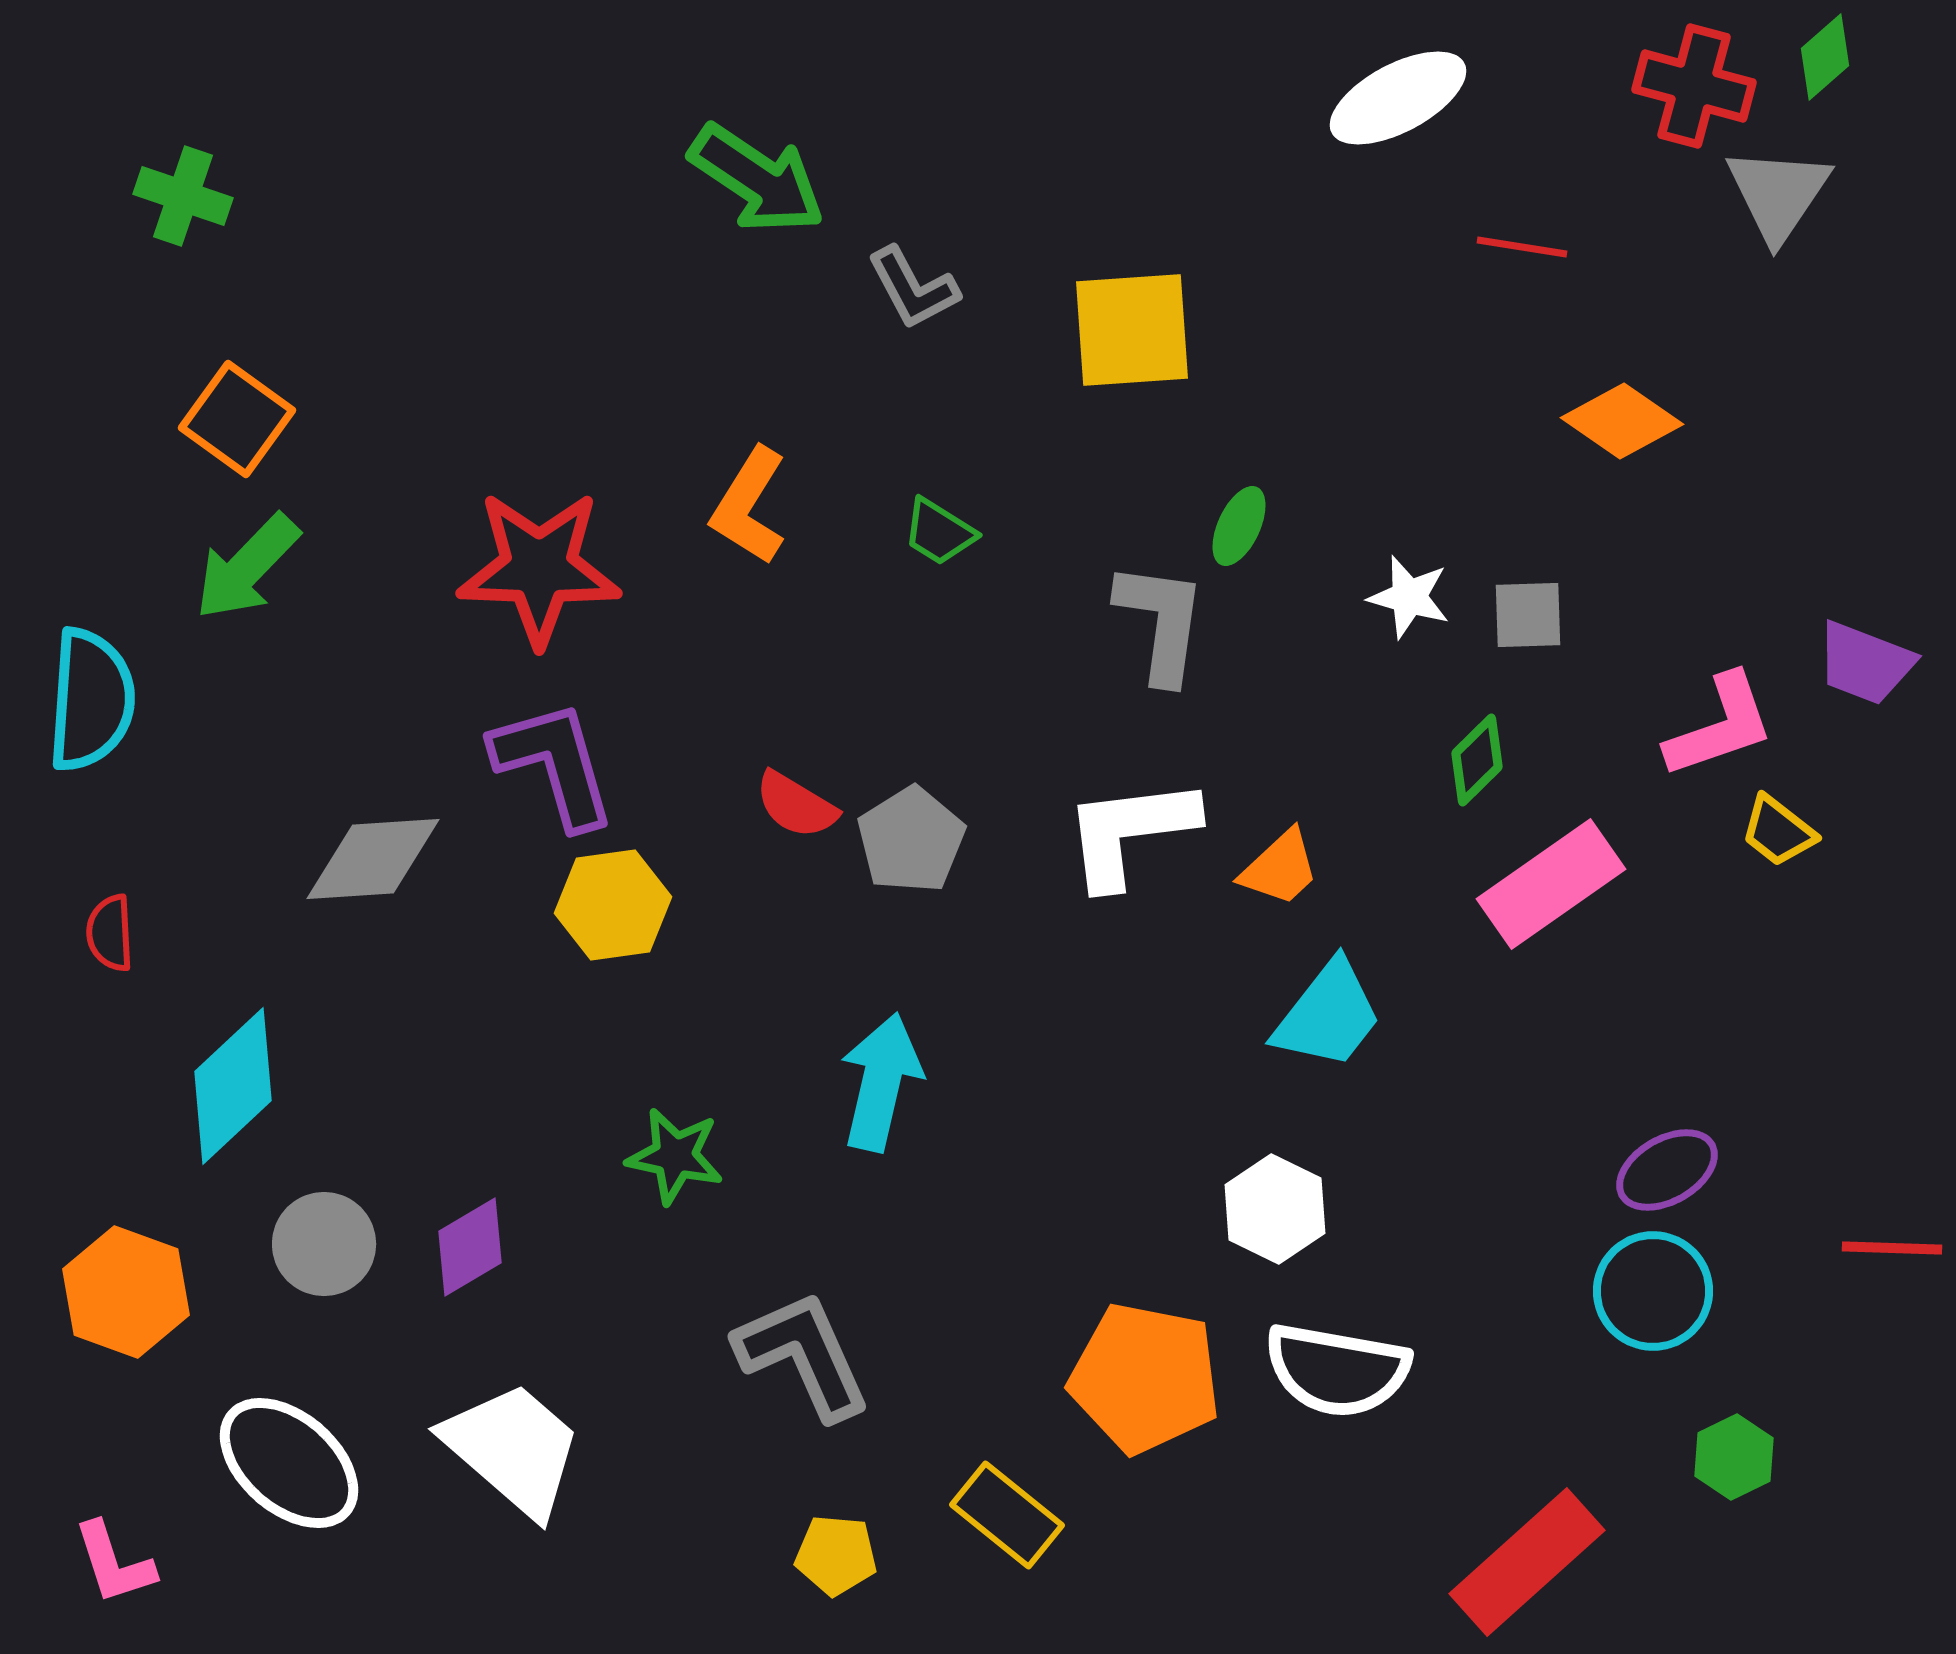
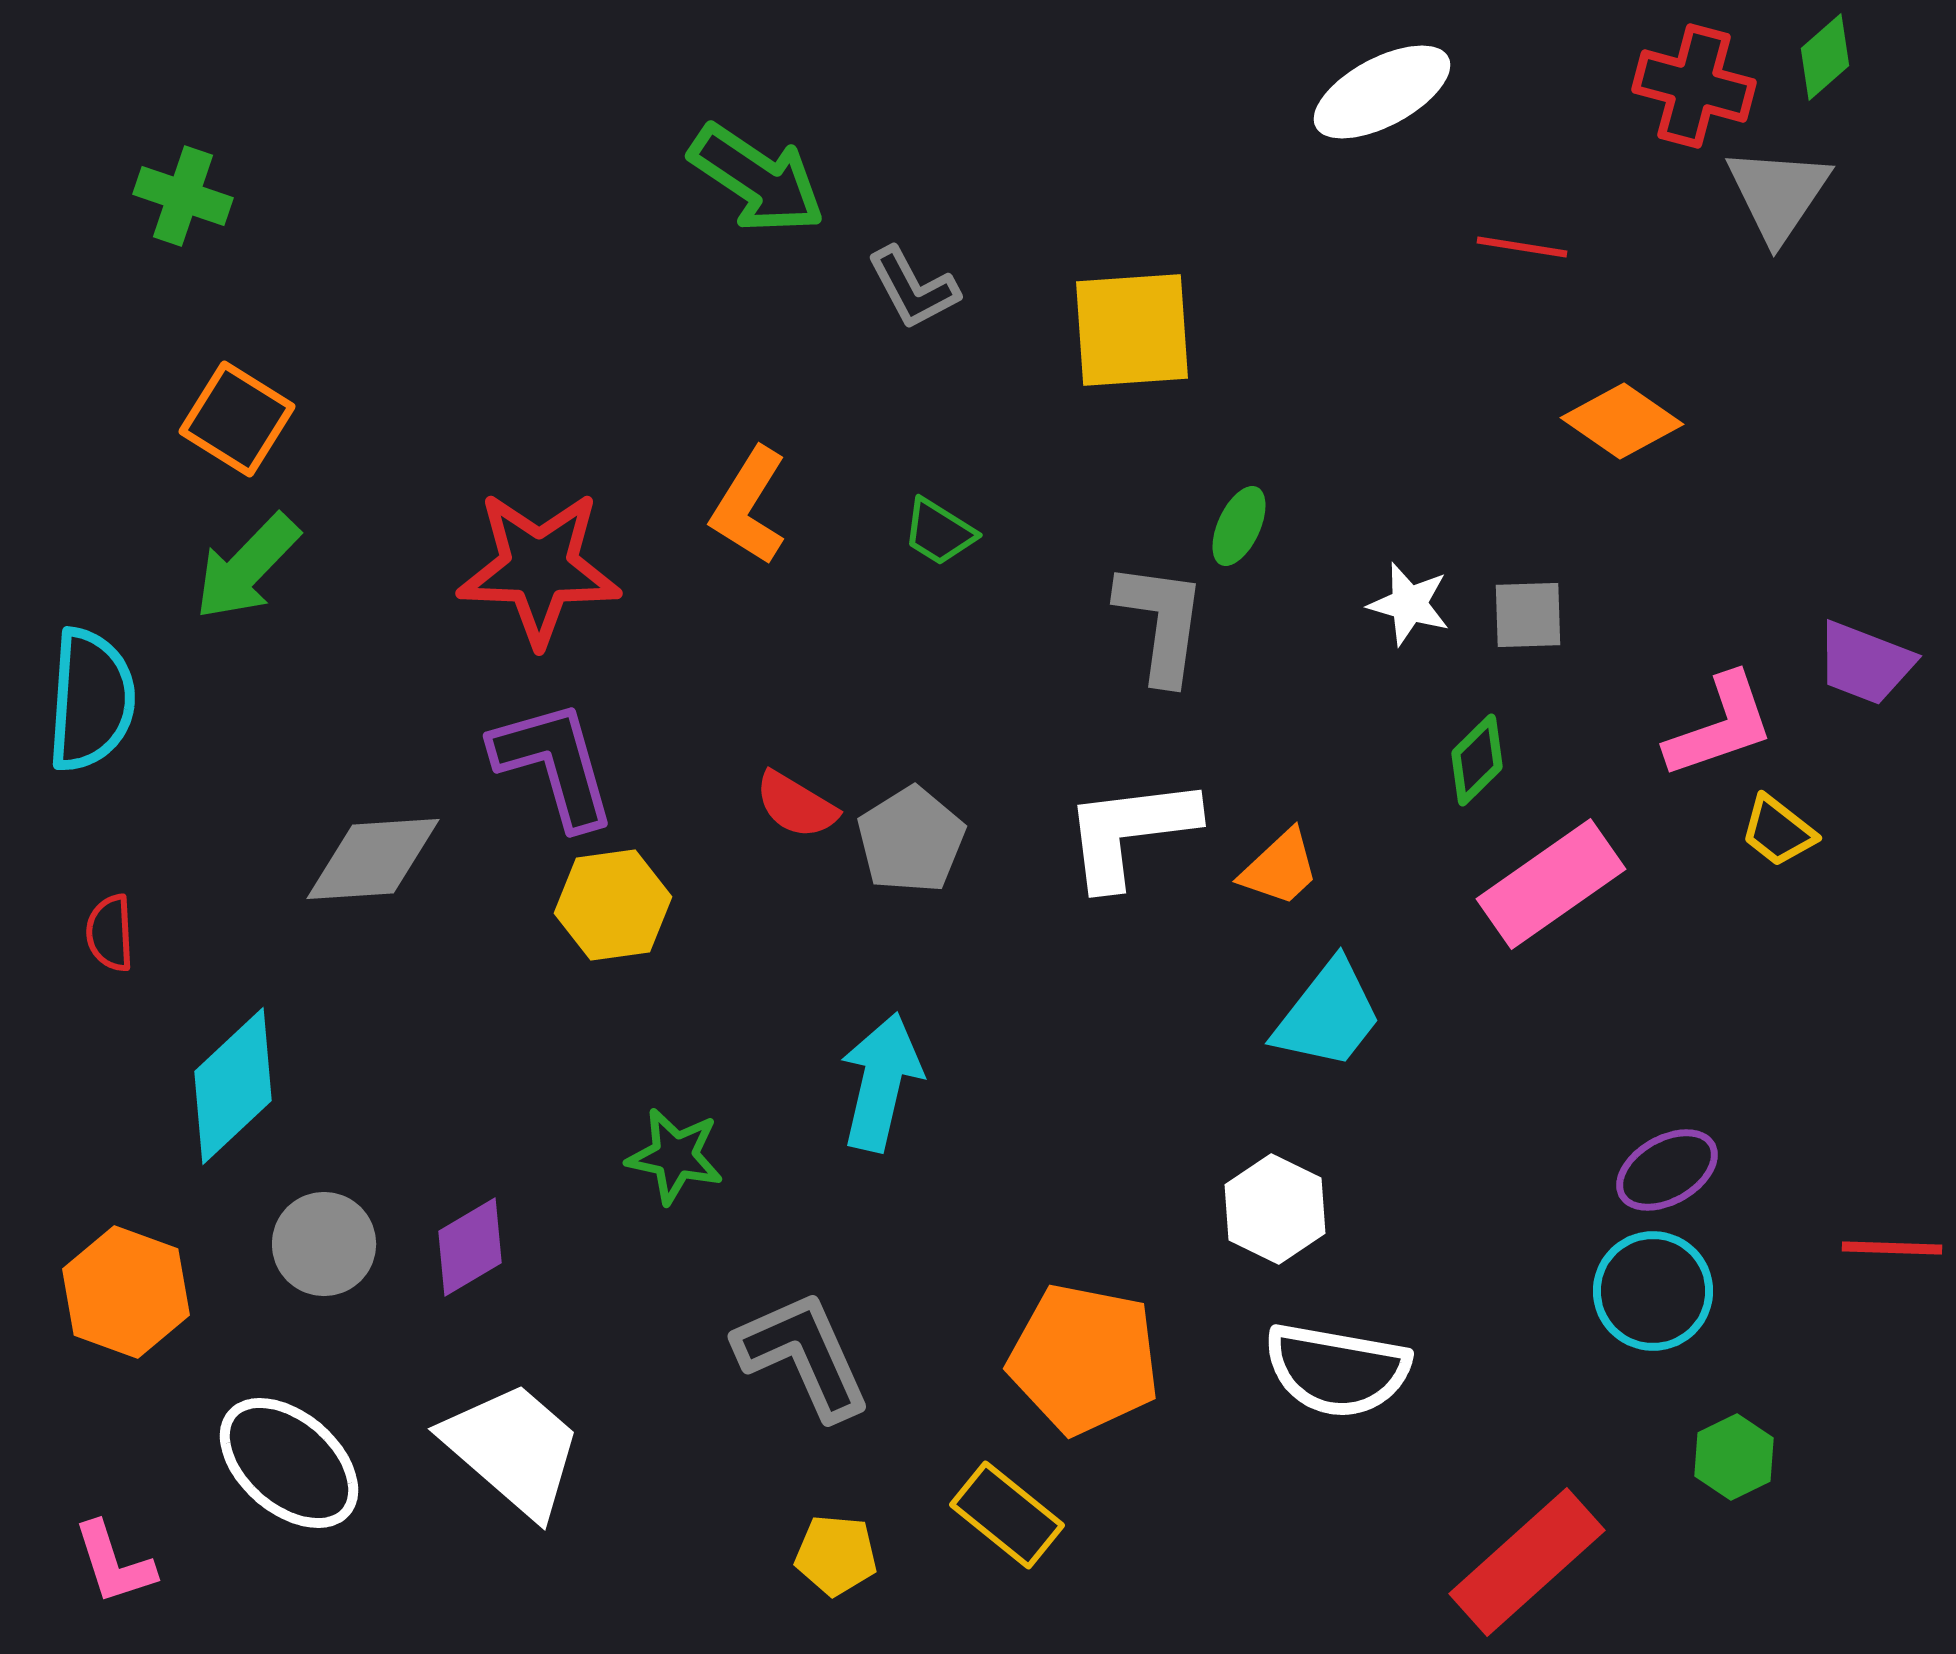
white ellipse at (1398, 98): moved 16 px left, 6 px up
orange square at (237, 419): rotated 4 degrees counterclockwise
white star at (1409, 597): moved 7 px down
orange pentagon at (1145, 1378): moved 61 px left, 19 px up
